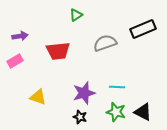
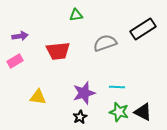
green triangle: rotated 24 degrees clockwise
black rectangle: rotated 10 degrees counterclockwise
yellow triangle: rotated 12 degrees counterclockwise
green star: moved 3 px right
black star: rotated 24 degrees clockwise
